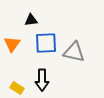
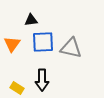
blue square: moved 3 px left, 1 px up
gray triangle: moved 3 px left, 4 px up
